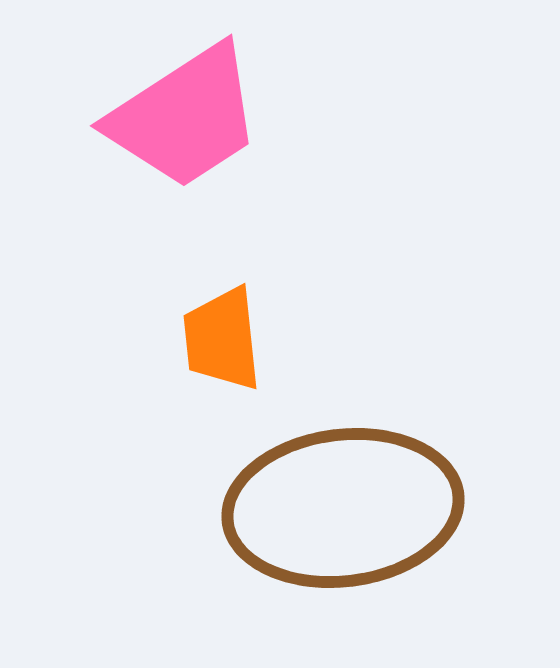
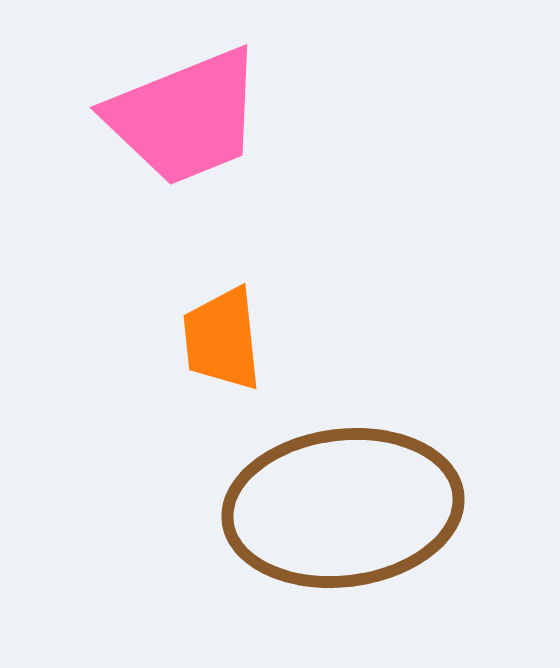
pink trapezoid: rotated 11 degrees clockwise
